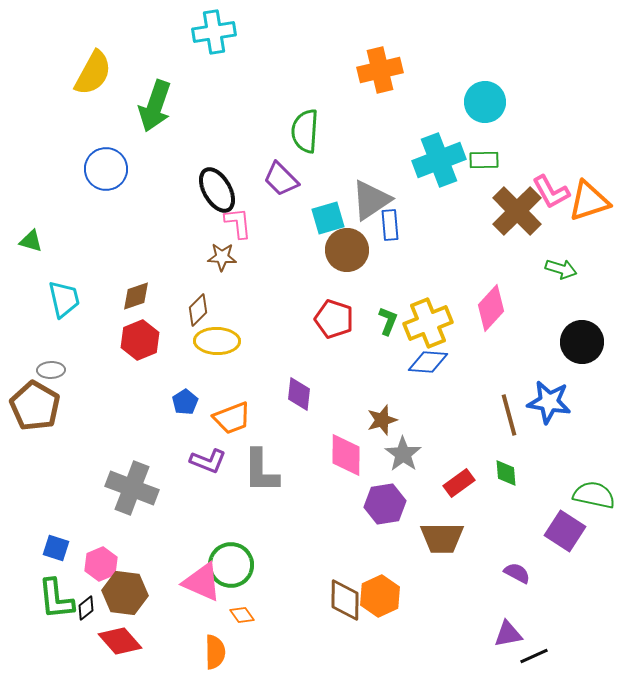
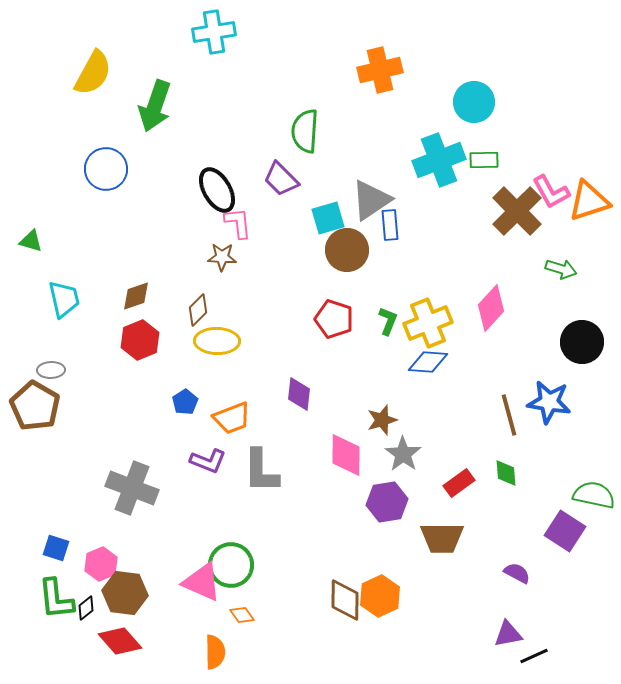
cyan circle at (485, 102): moved 11 px left
purple hexagon at (385, 504): moved 2 px right, 2 px up
